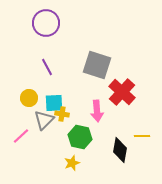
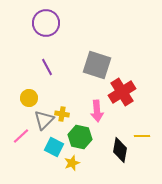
red cross: rotated 16 degrees clockwise
cyan square: moved 44 px down; rotated 30 degrees clockwise
